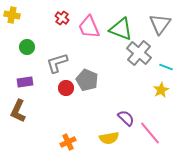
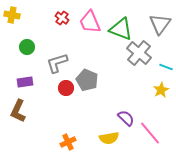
pink trapezoid: moved 1 px right, 5 px up
